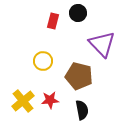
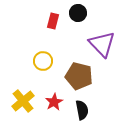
red star: moved 4 px right, 2 px down; rotated 24 degrees counterclockwise
